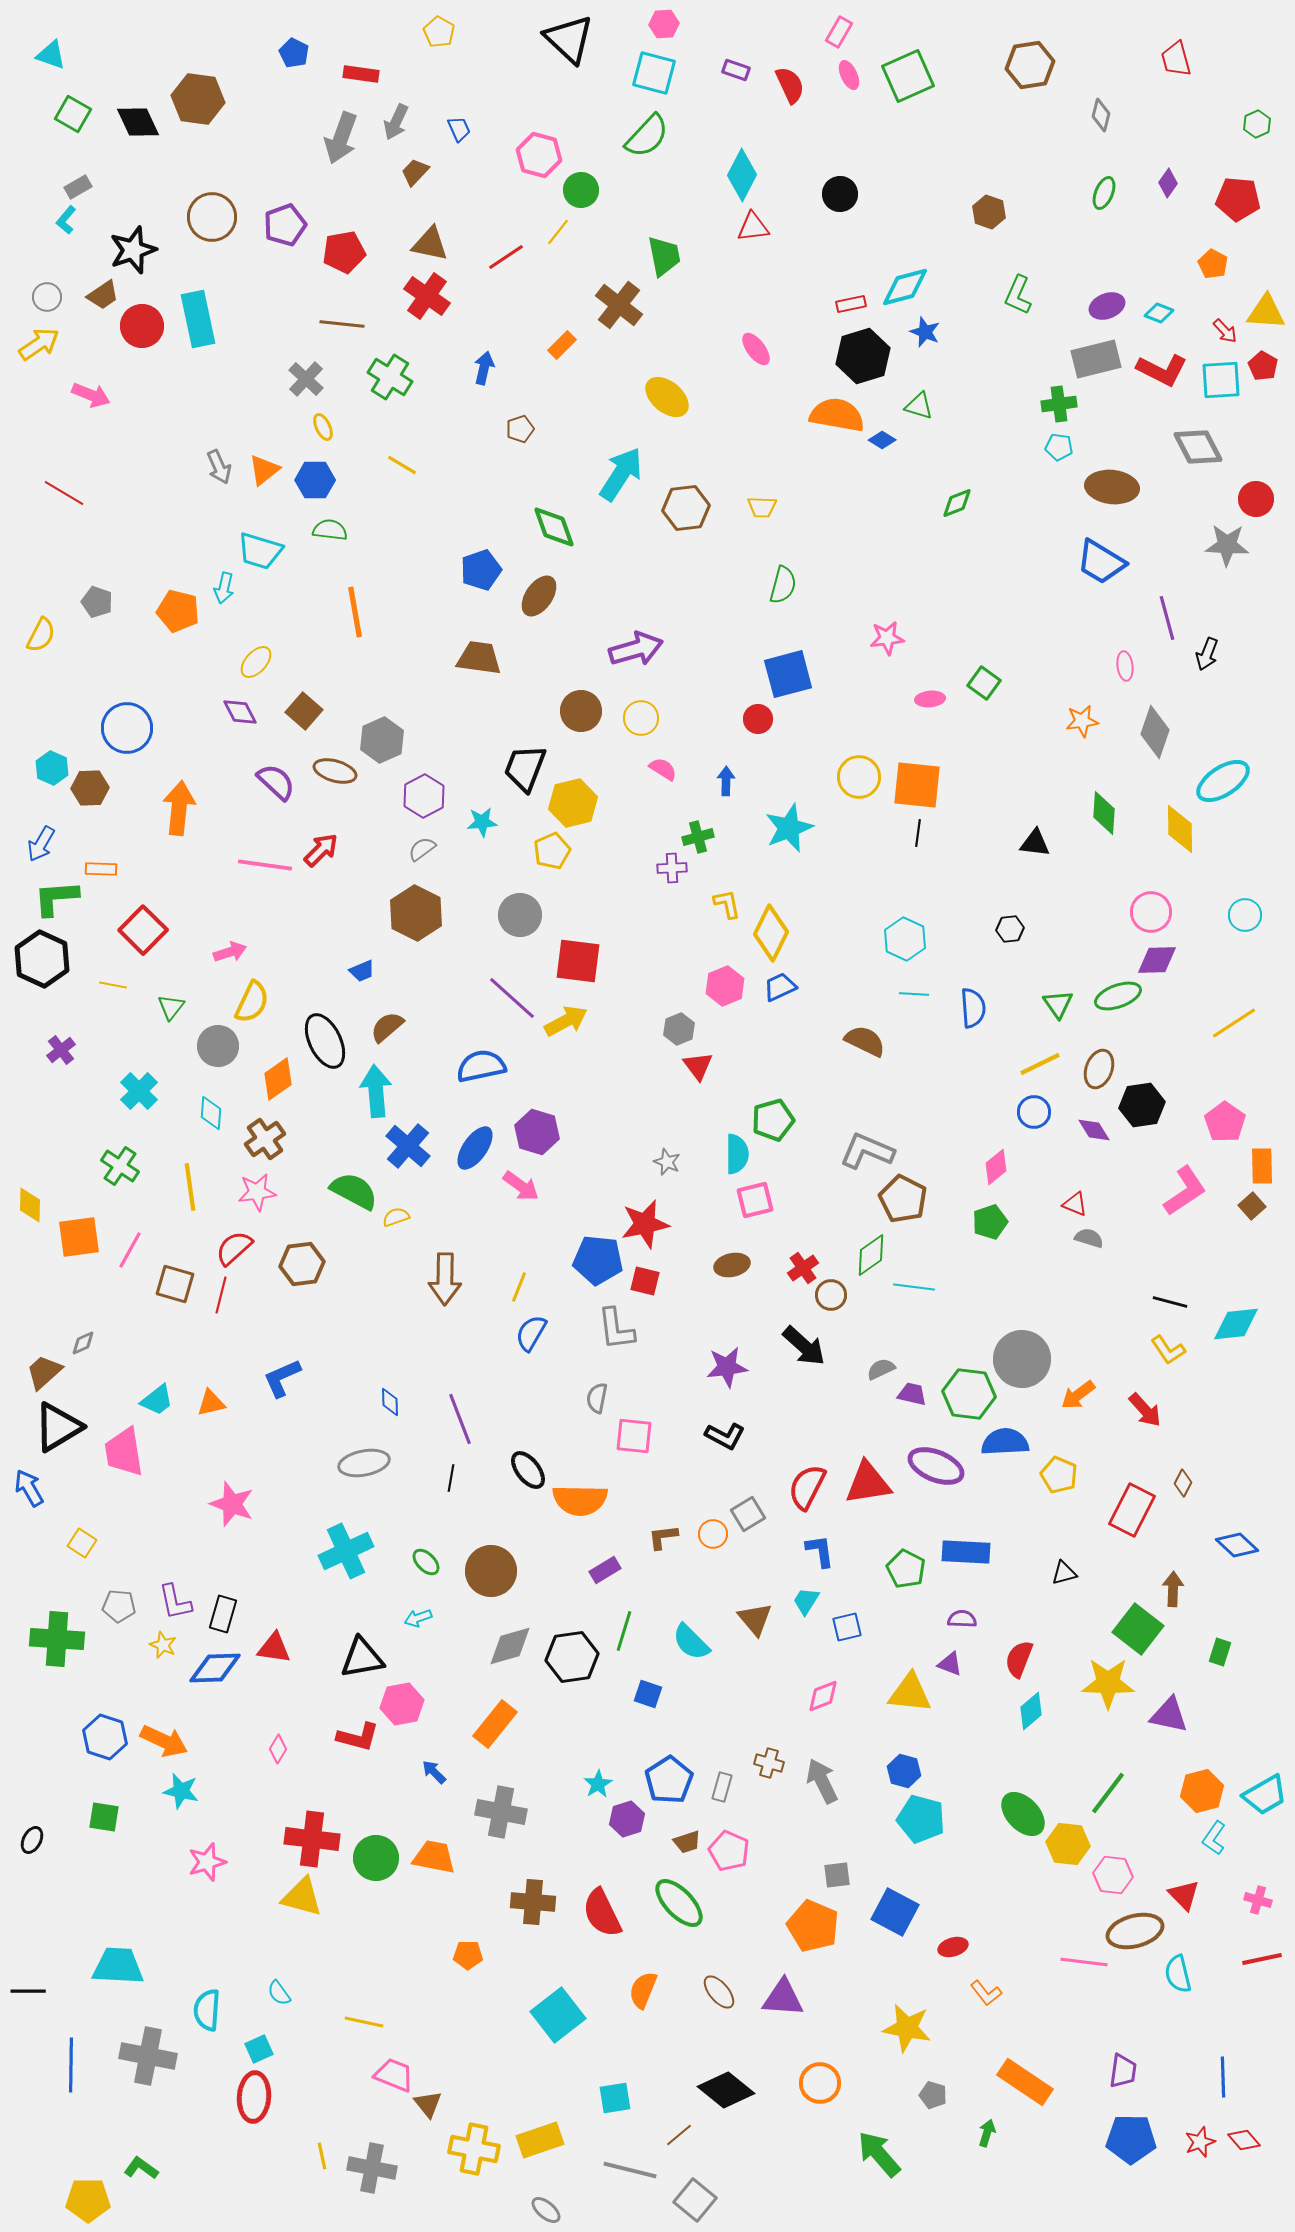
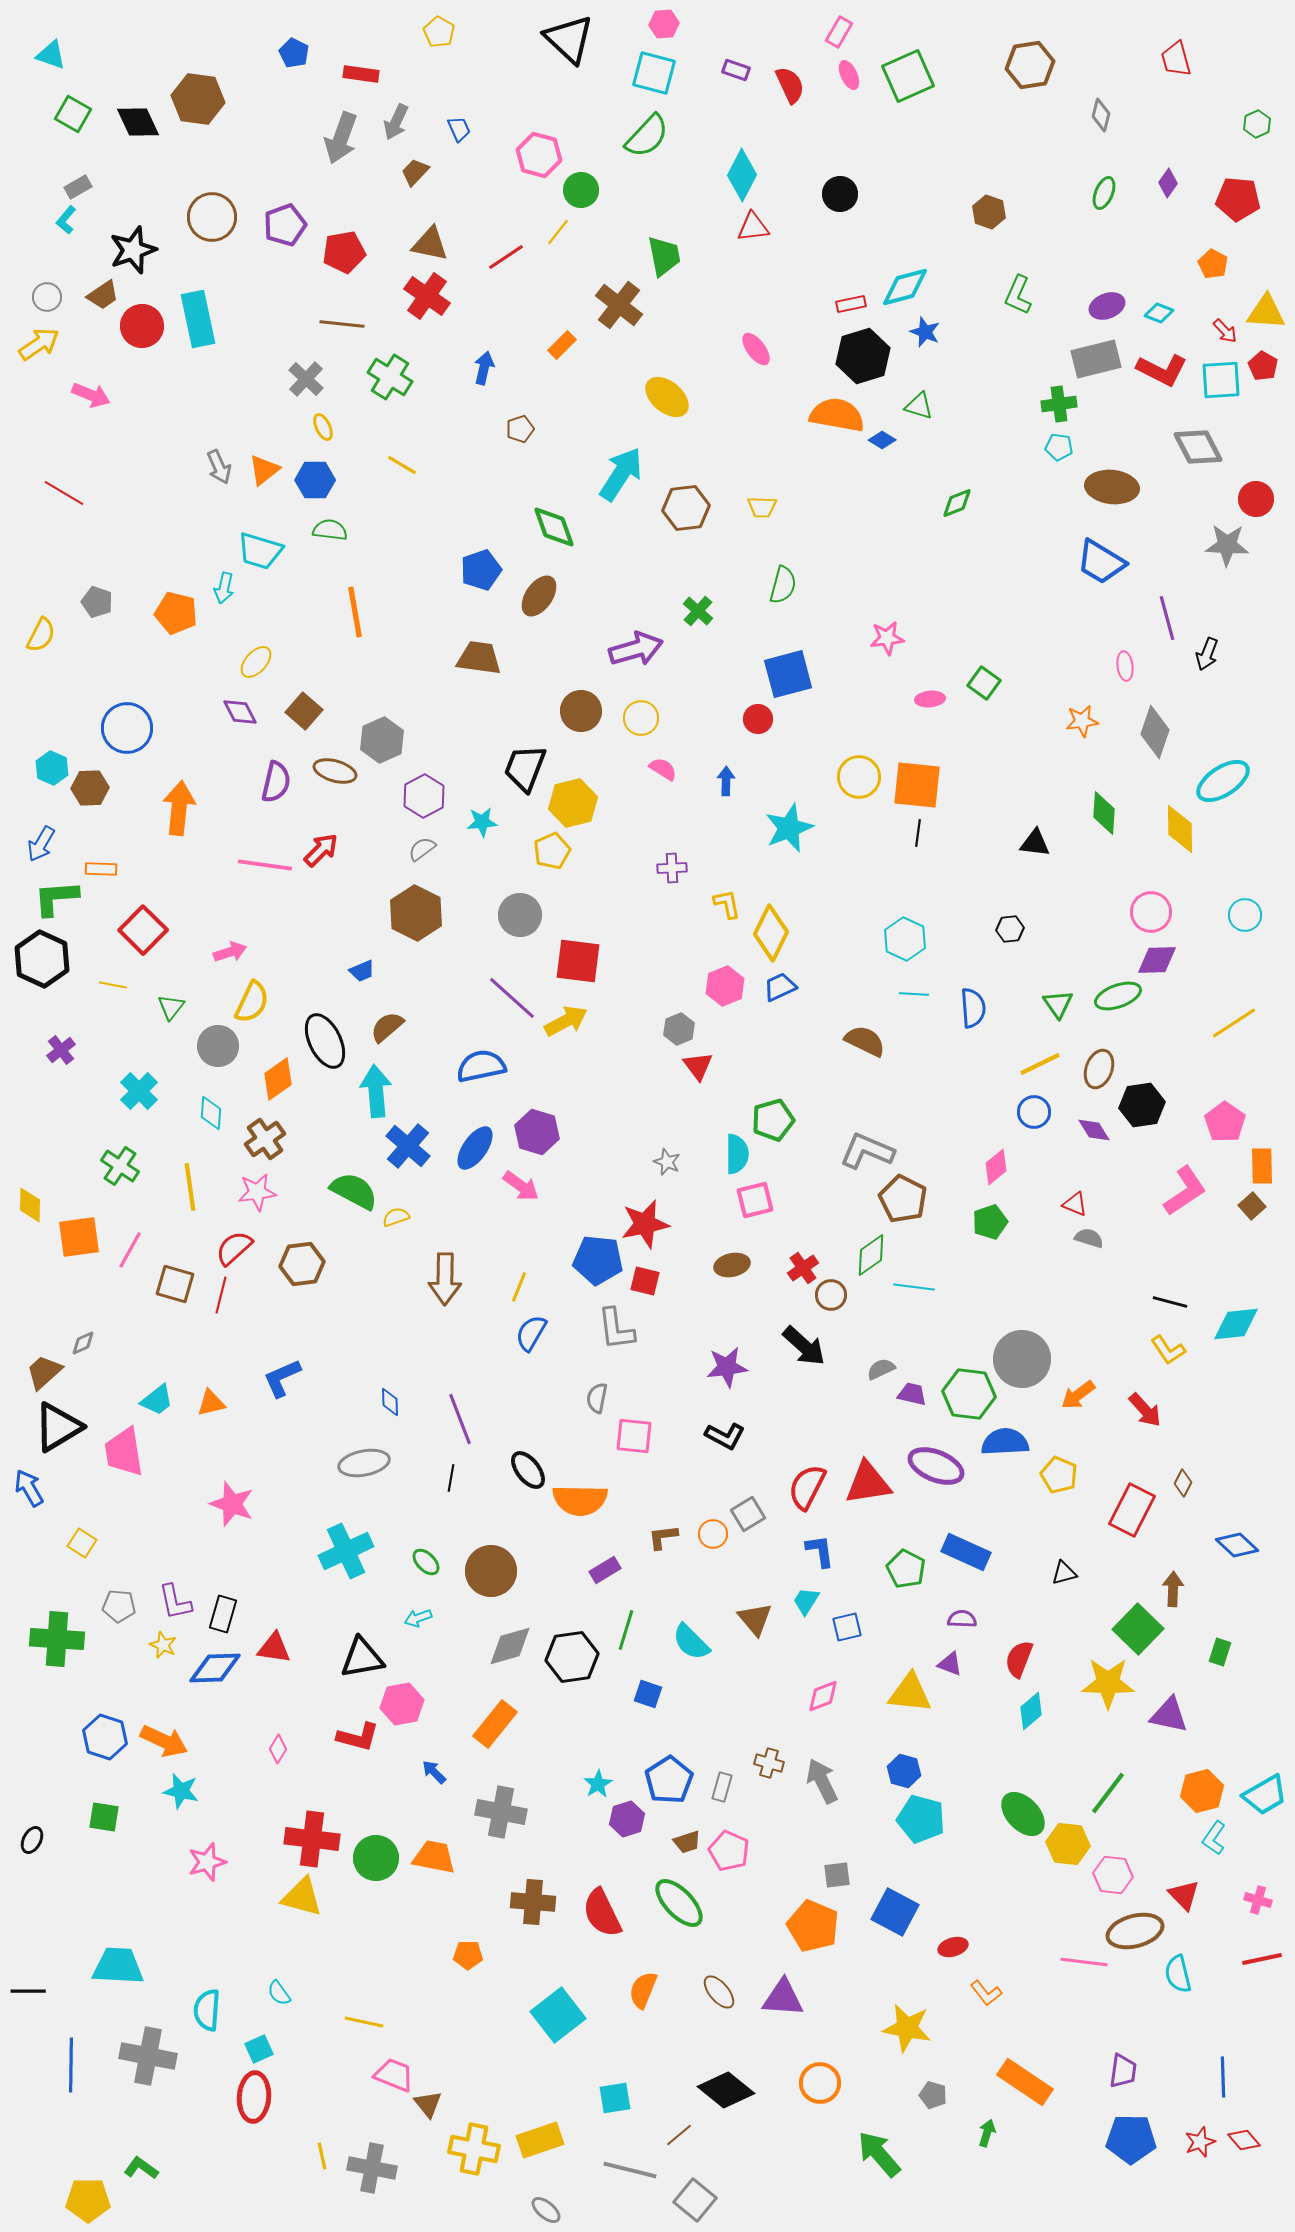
orange pentagon at (178, 611): moved 2 px left, 2 px down
purple semicircle at (276, 782): rotated 60 degrees clockwise
green cross at (698, 837): moved 226 px up; rotated 32 degrees counterclockwise
blue rectangle at (966, 1552): rotated 21 degrees clockwise
green square at (1138, 1629): rotated 6 degrees clockwise
green line at (624, 1631): moved 2 px right, 1 px up
